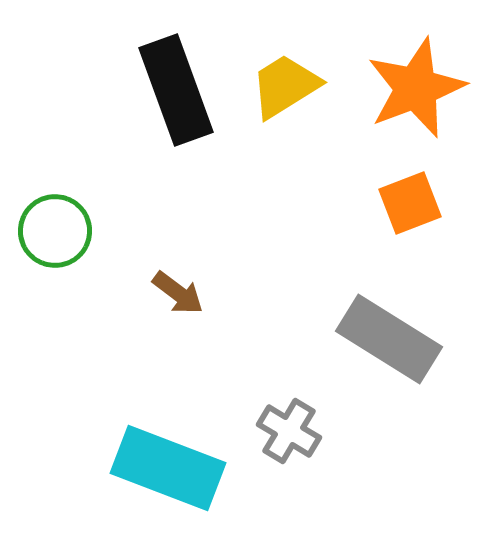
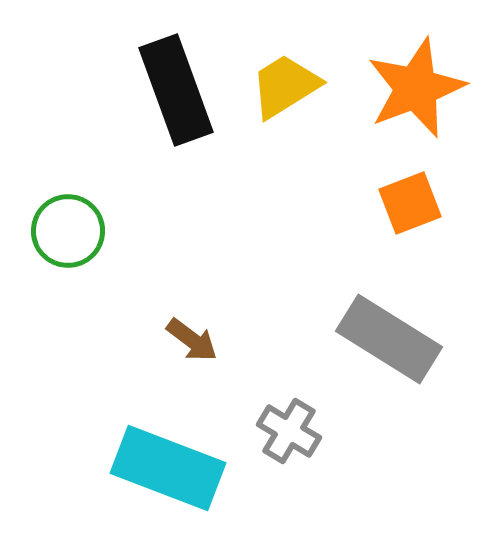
green circle: moved 13 px right
brown arrow: moved 14 px right, 47 px down
